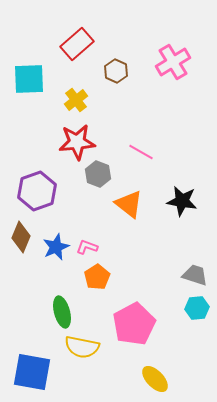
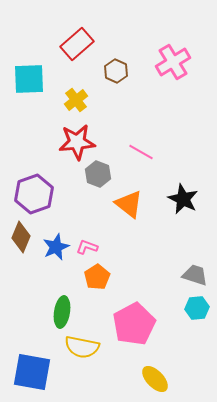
purple hexagon: moved 3 px left, 3 px down
black star: moved 1 px right, 2 px up; rotated 16 degrees clockwise
green ellipse: rotated 24 degrees clockwise
